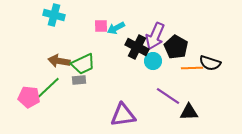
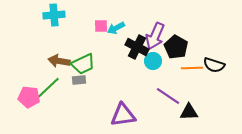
cyan cross: rotated 20 degrees counterclockwise
black semicircle: moved 4 px right, 2 px down
